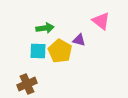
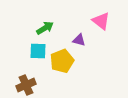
green arrow: rotated 24 degrees counterclockwise
yellow pentagon: moved 2 px right, 10 px down; rotated 20 degrees clockwise
brown cross: moved 1 px left, 1 px down
